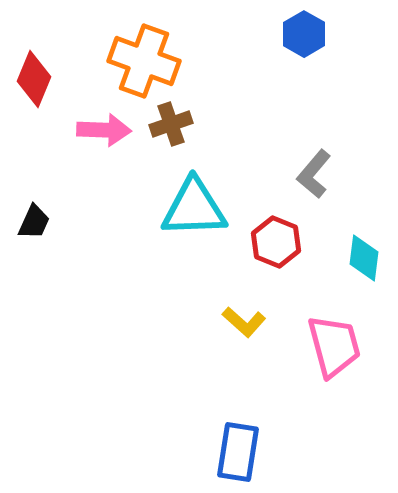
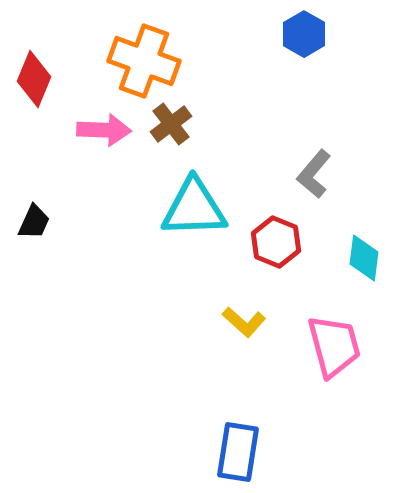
brown cross: rotated 18 degrees counterclockwise
